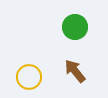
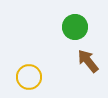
brown arrow: moved 13 px right, 10 px up
